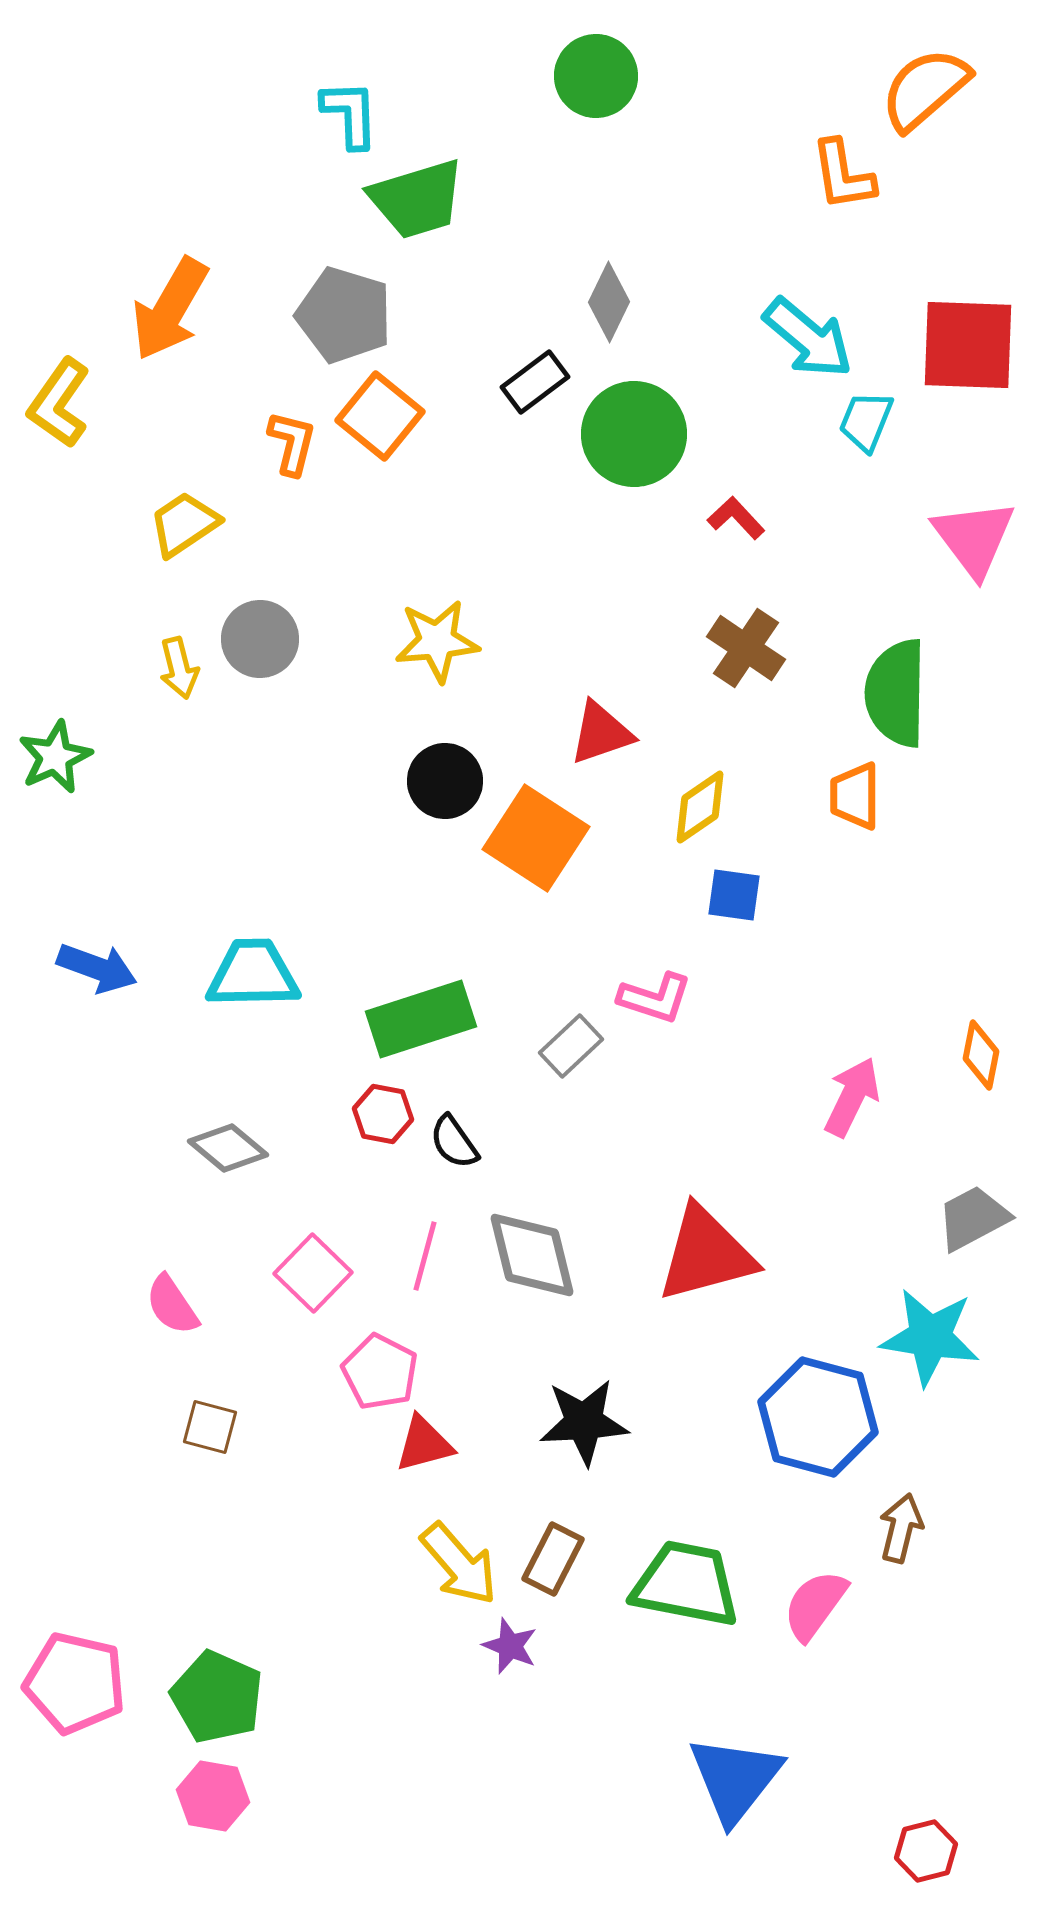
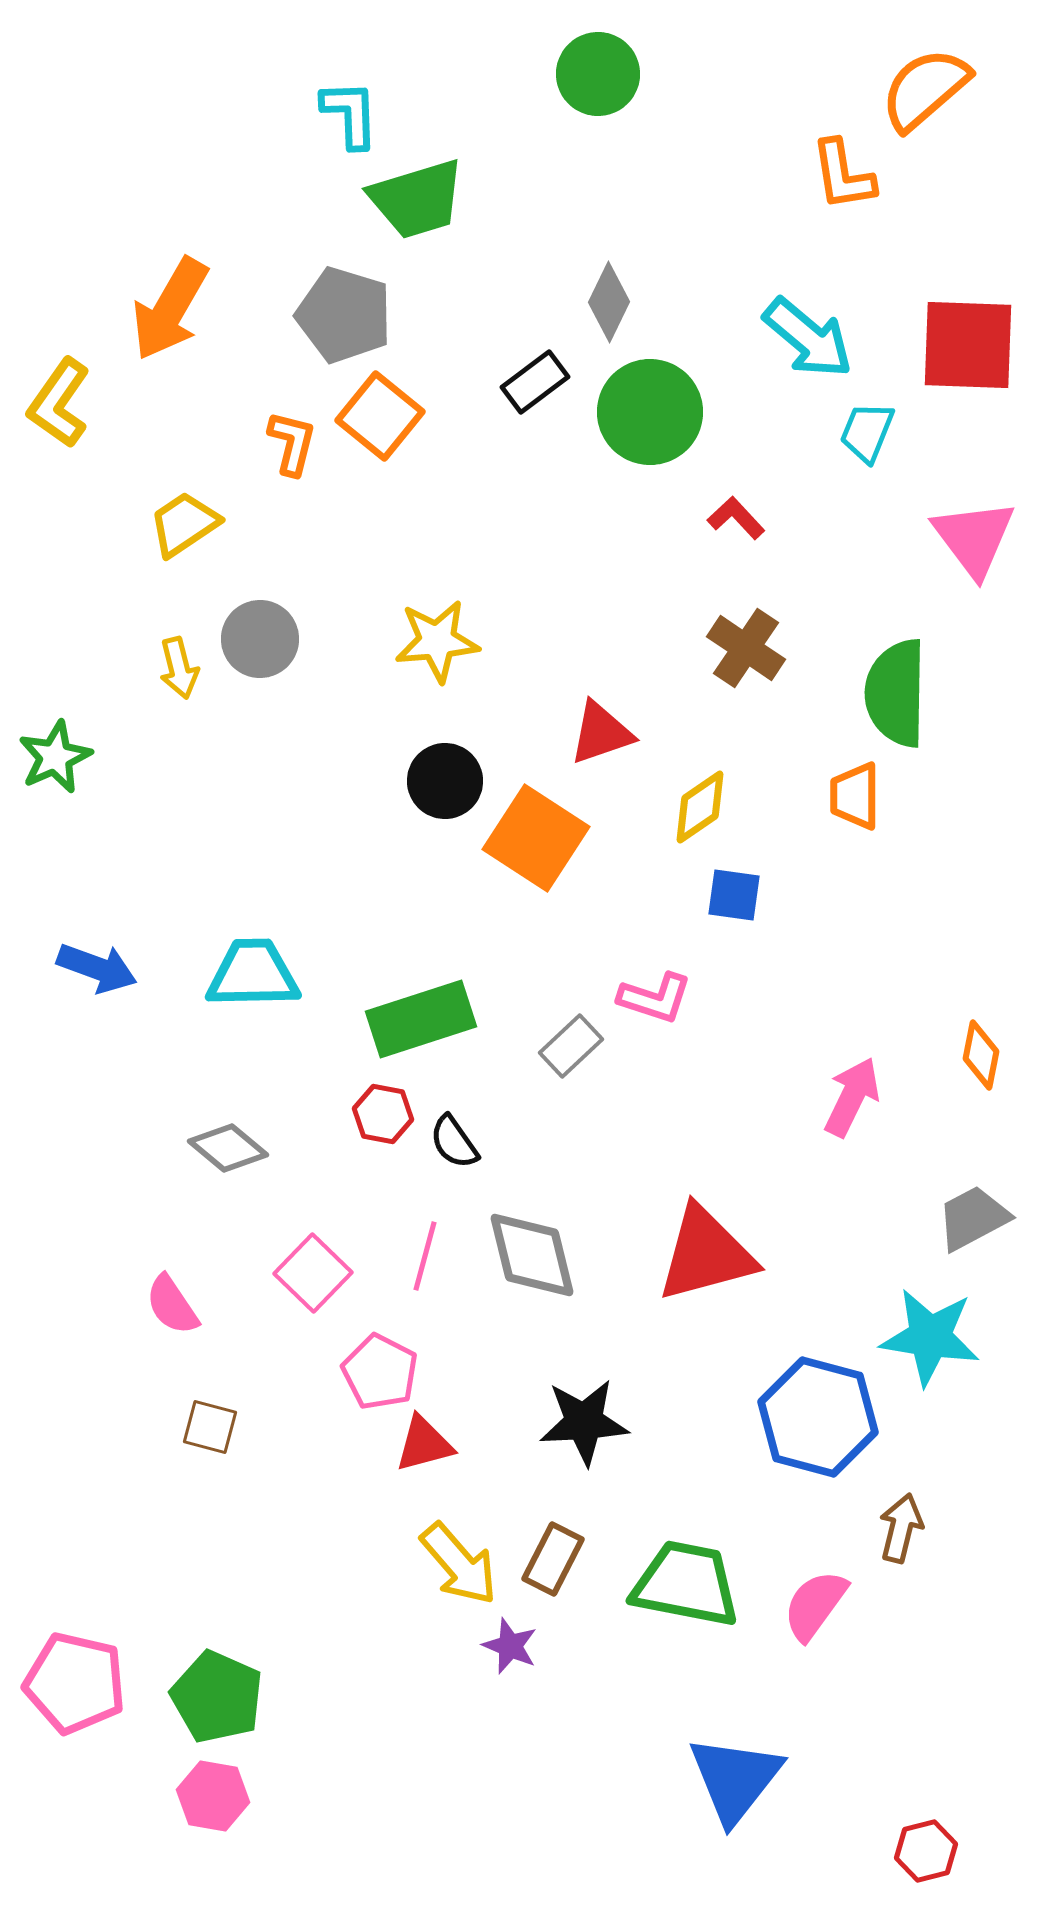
green circle at (596, 76): moved 2 px right, 2 px up
cyan trapezoid at (866, 421): moved 1 px right, 11 px down
green circle at (634, 434): moved 16 px right, 22 px up
